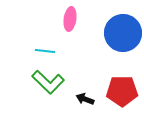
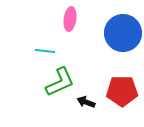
green L-shape: moved 12 px right; rotated 68 degrees counterclockwise
black arrow: moved 1 px right, 3 px down
